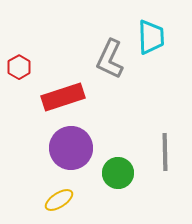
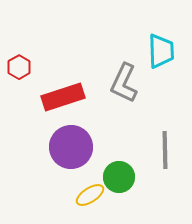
cyan trapezoid: moved 10 px right, 14 px down
gray L-shape: moved 14 px right, 24 px down
purple circle: moved 1 px up
gray line: moved 2 px up
green circle: moved 1 px right, 4 px down
yellow ellipse: moved 31 px right, 5 px up
